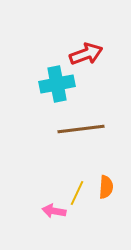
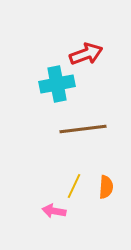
brown line: moved 2 px right
yellow line: moved 3 px left, 7 px up
